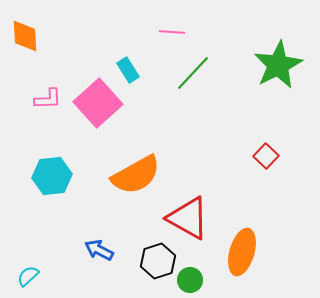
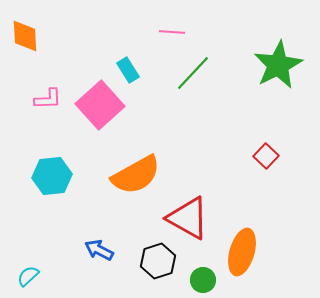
pink square: moved 2 px right, 2 px down
green circle: moved 13 px right
